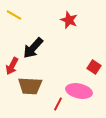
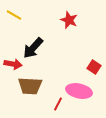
red arrow: moved 1 px right, 2 px up; rotated 108 degrees counterclockwise
